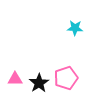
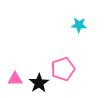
cyan star: moved 4 px right, 3 px up
pink pentagon: moved 3 px left, 9 px up
